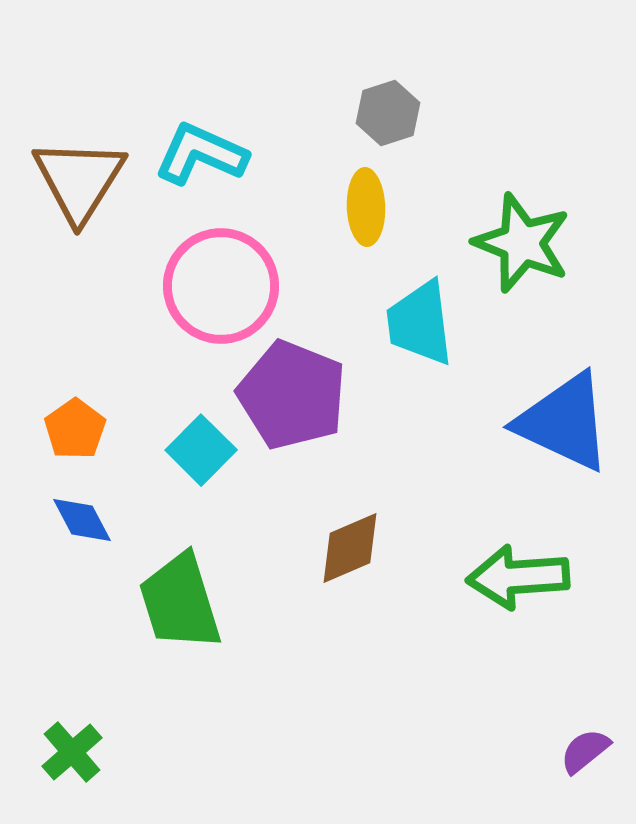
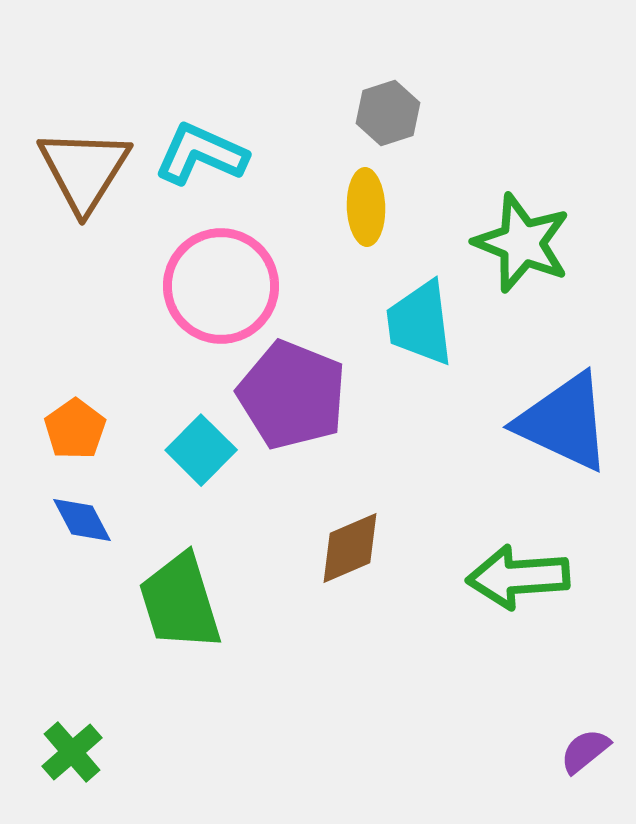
brown triangle: moved 5 px right, 10 px up
